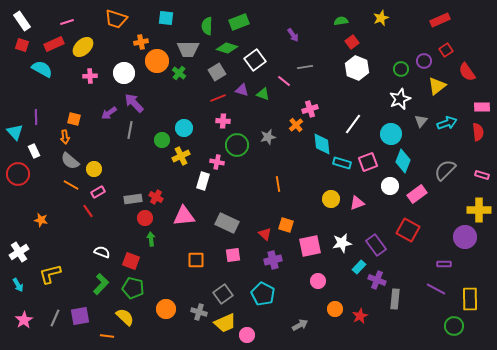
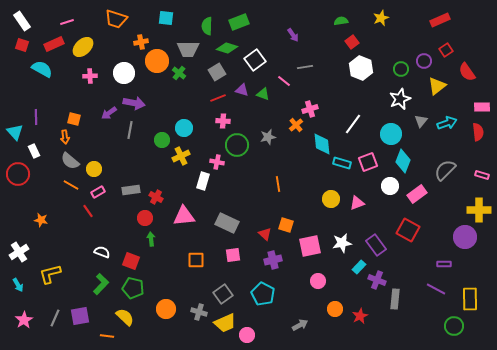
white hexagon at (357, 68): moved 4 px right
purple arrow at (134, 103): rotated 145 degrees clockwise
gray rectangle at (133, 199): moved 2 px left, 9 px up
